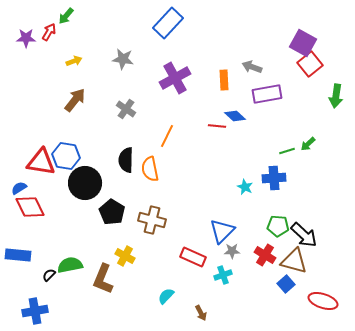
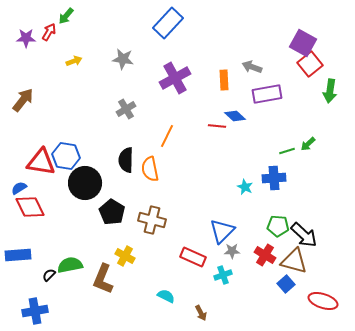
green arrow at (336, 96): moved 6 px left, 5 px up
brown arrow at (75, 100): moved 52 px left
gray cross at (126, 109): rotated 24 degrees clockwise
blue rectangle at (18, 255): rotated 10 degrees counterclockwise
cyan semicircle at (166, 296): rotated 72 degrees clockwise
